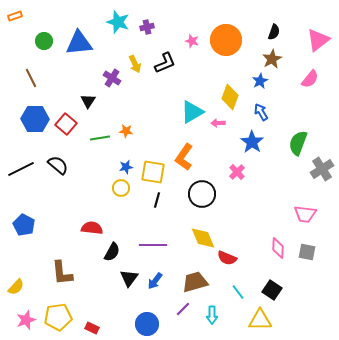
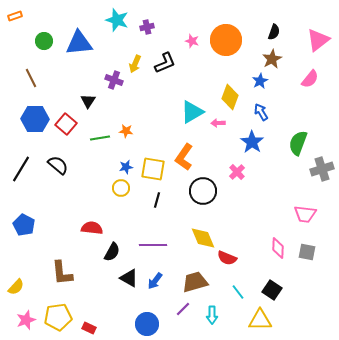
cyan star at (118, 22): moved 1 px left, 2 px up
yellow arrow at (135, 64): rotated 48 degrees clockwise
purple cross at (112, 78): moved 2 px right, 2 px down; rotated 12 degrees counterclockwise
black line at (21, 169): rotated 32 degrees counterclockwise
gray cross at (322, 169): rotated 15 degrees clockwise
yellow square at (153, 172): moved 3 px up
black circle at (202, 194): moved 1 px right, 3 px up
black triangle at (129, 278): rotated 36 degrees counterclockwise
red rectangle at (92, 328): moved 3 px left
